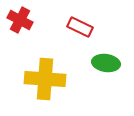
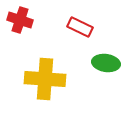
red cross: rotated 10 degrees counterclockwise
